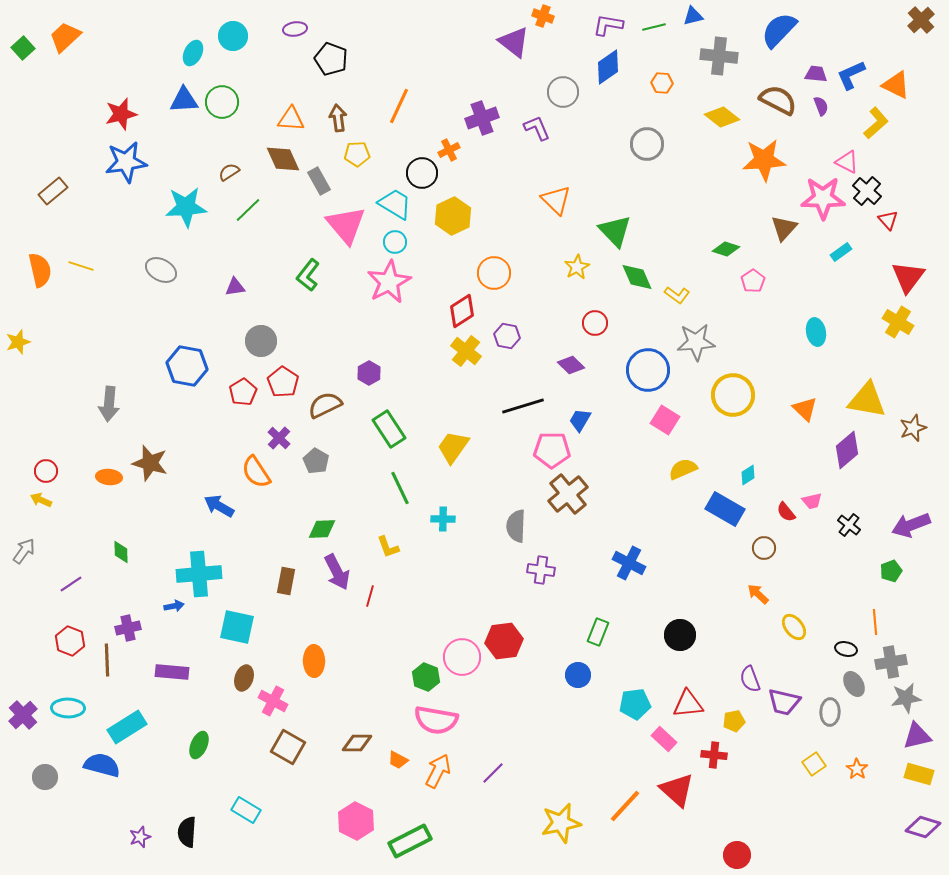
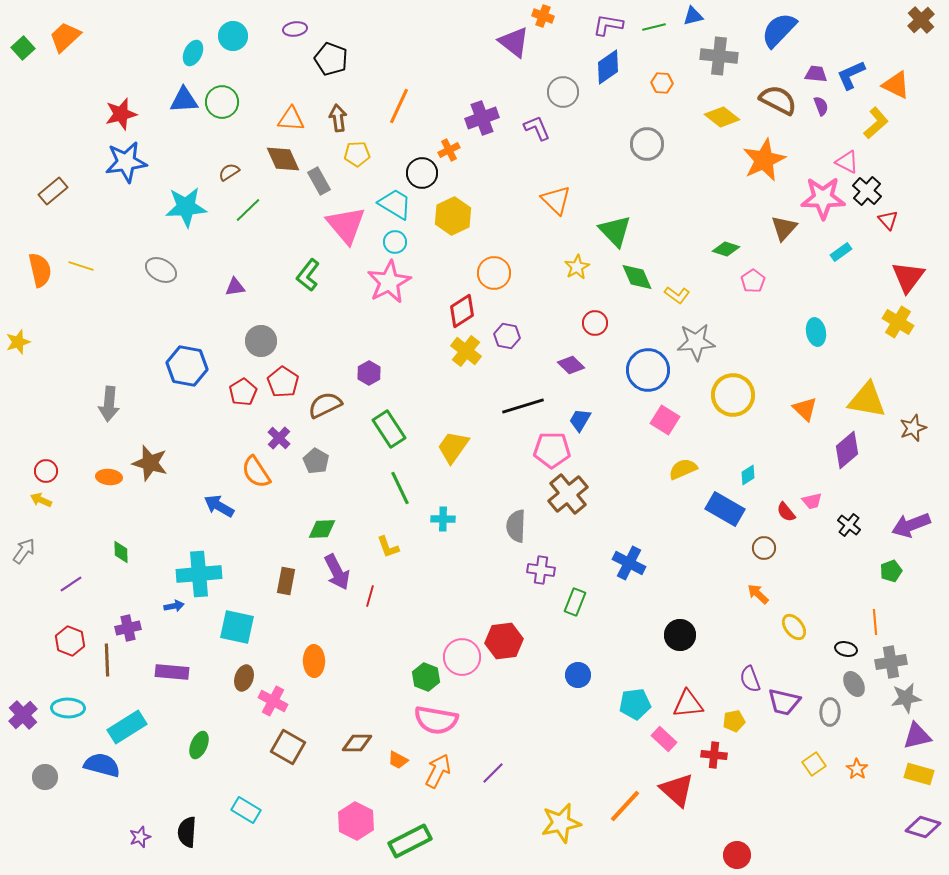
orange star at (764, 160): rotated 21 degrees counterclockwise
green rectangle at (598, 632): moved 23 px left, 30 px up
